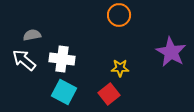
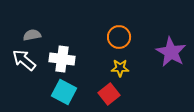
orange circle: moved 22 px down
